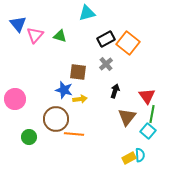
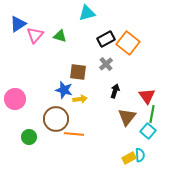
blue triangle: rotated 36 degrees clockwise
